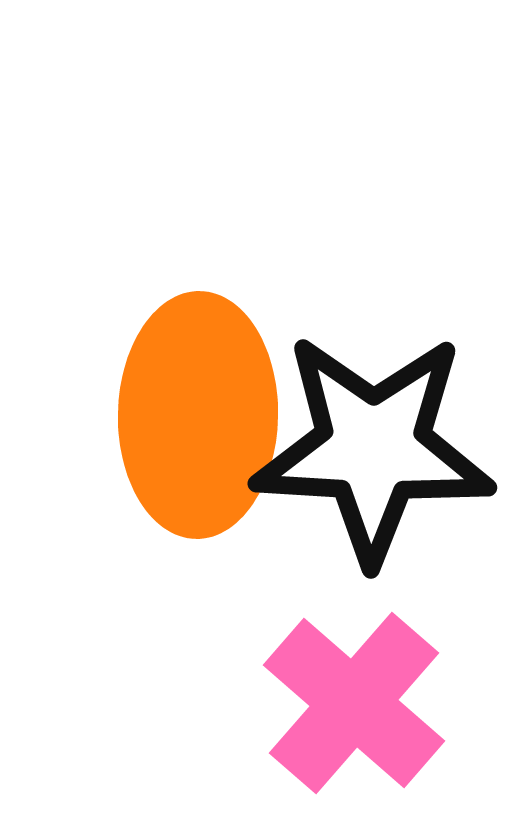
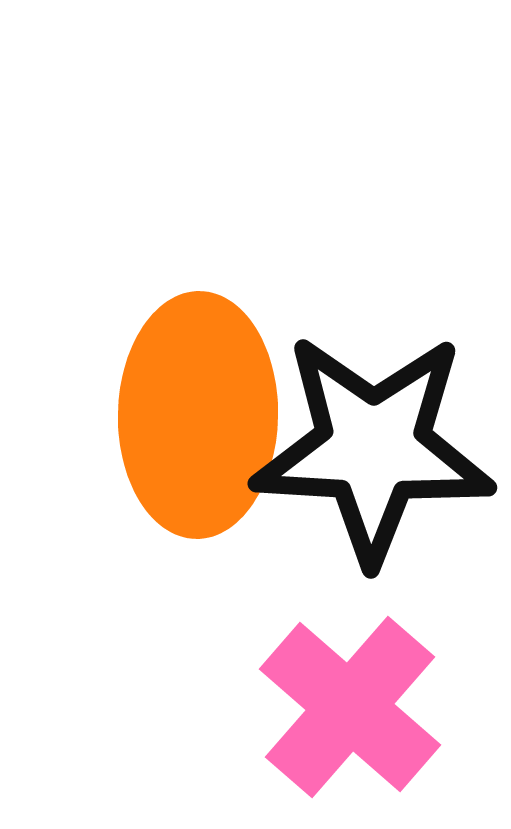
pink cross: moved 4 px left, 4 px down
